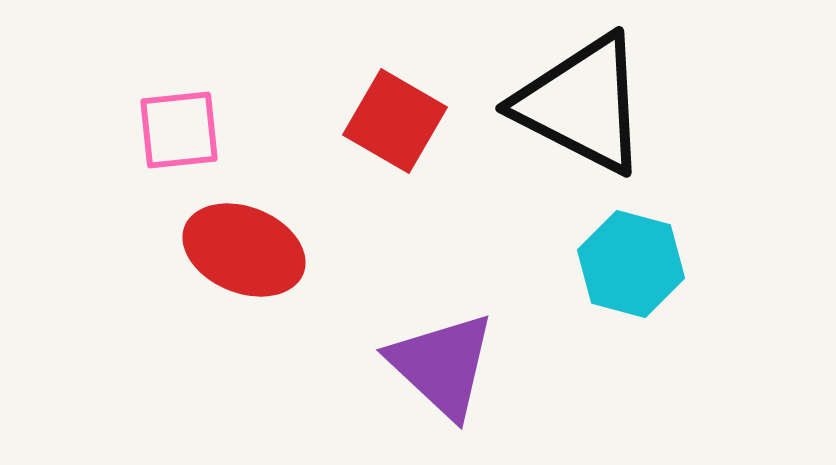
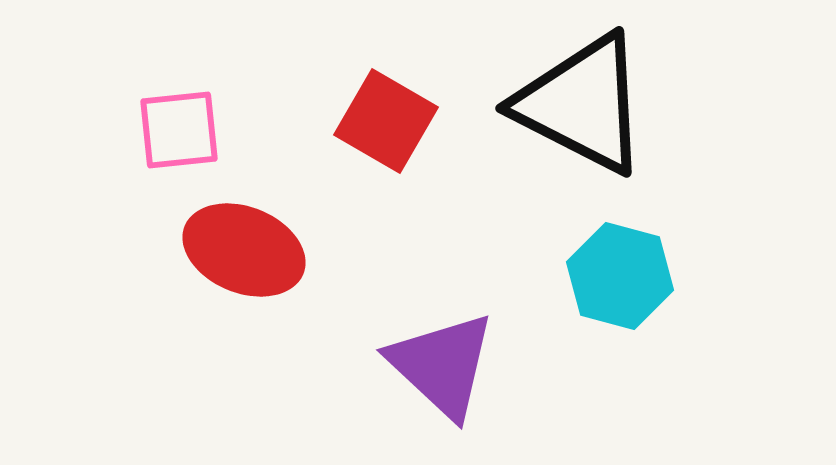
red square: moved 9 px left
cyan hexagon: moved 11 px left, 12 px down
